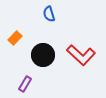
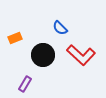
blue semicircle: moved 11 px right, 14 px down; rotated 28 degrees counterclockwise
orange rectangle: rotated 24 degrees clockwise
